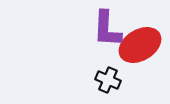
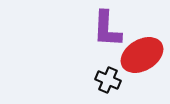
red ellipse: moved 2 px right, 10 px down
